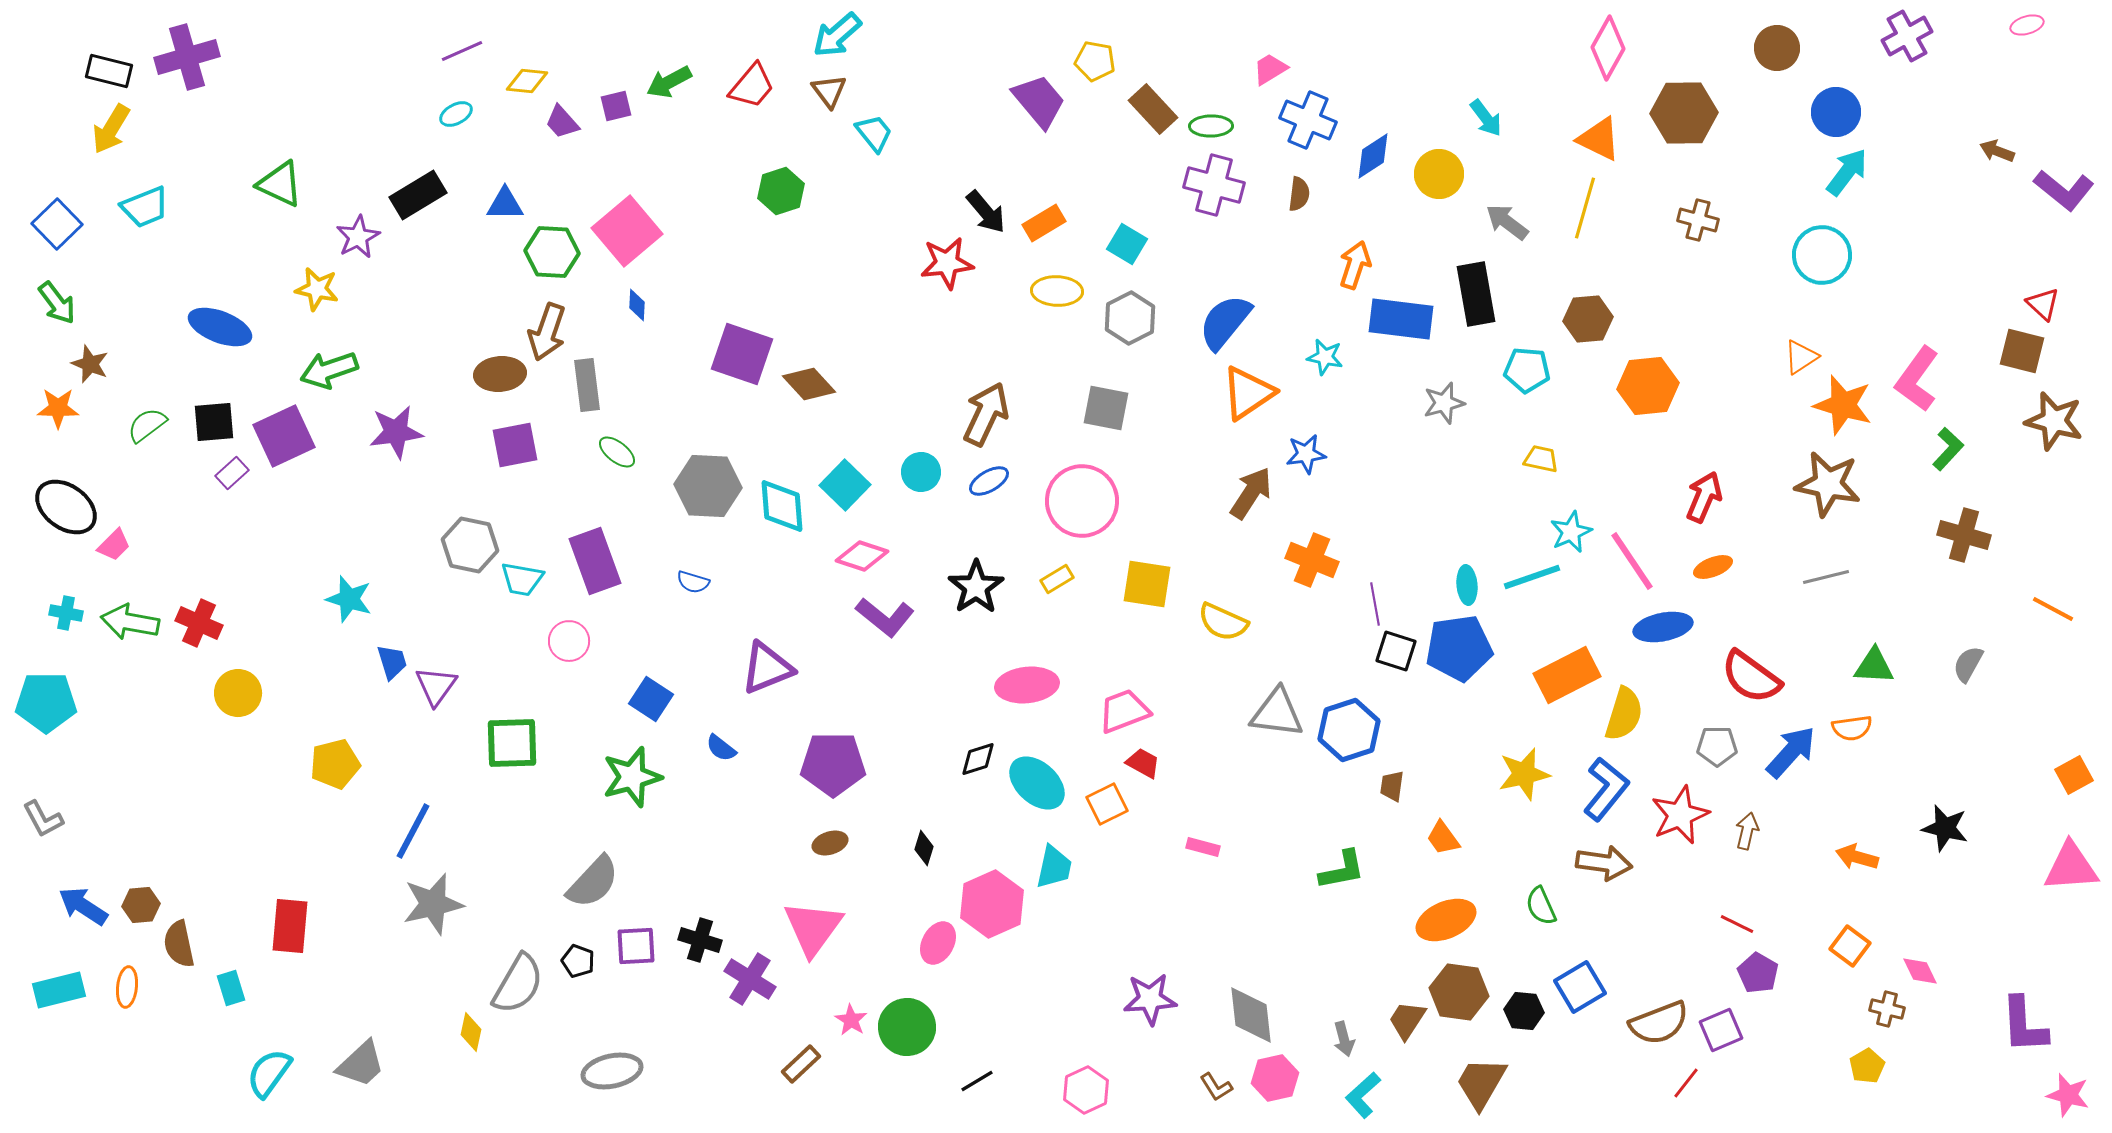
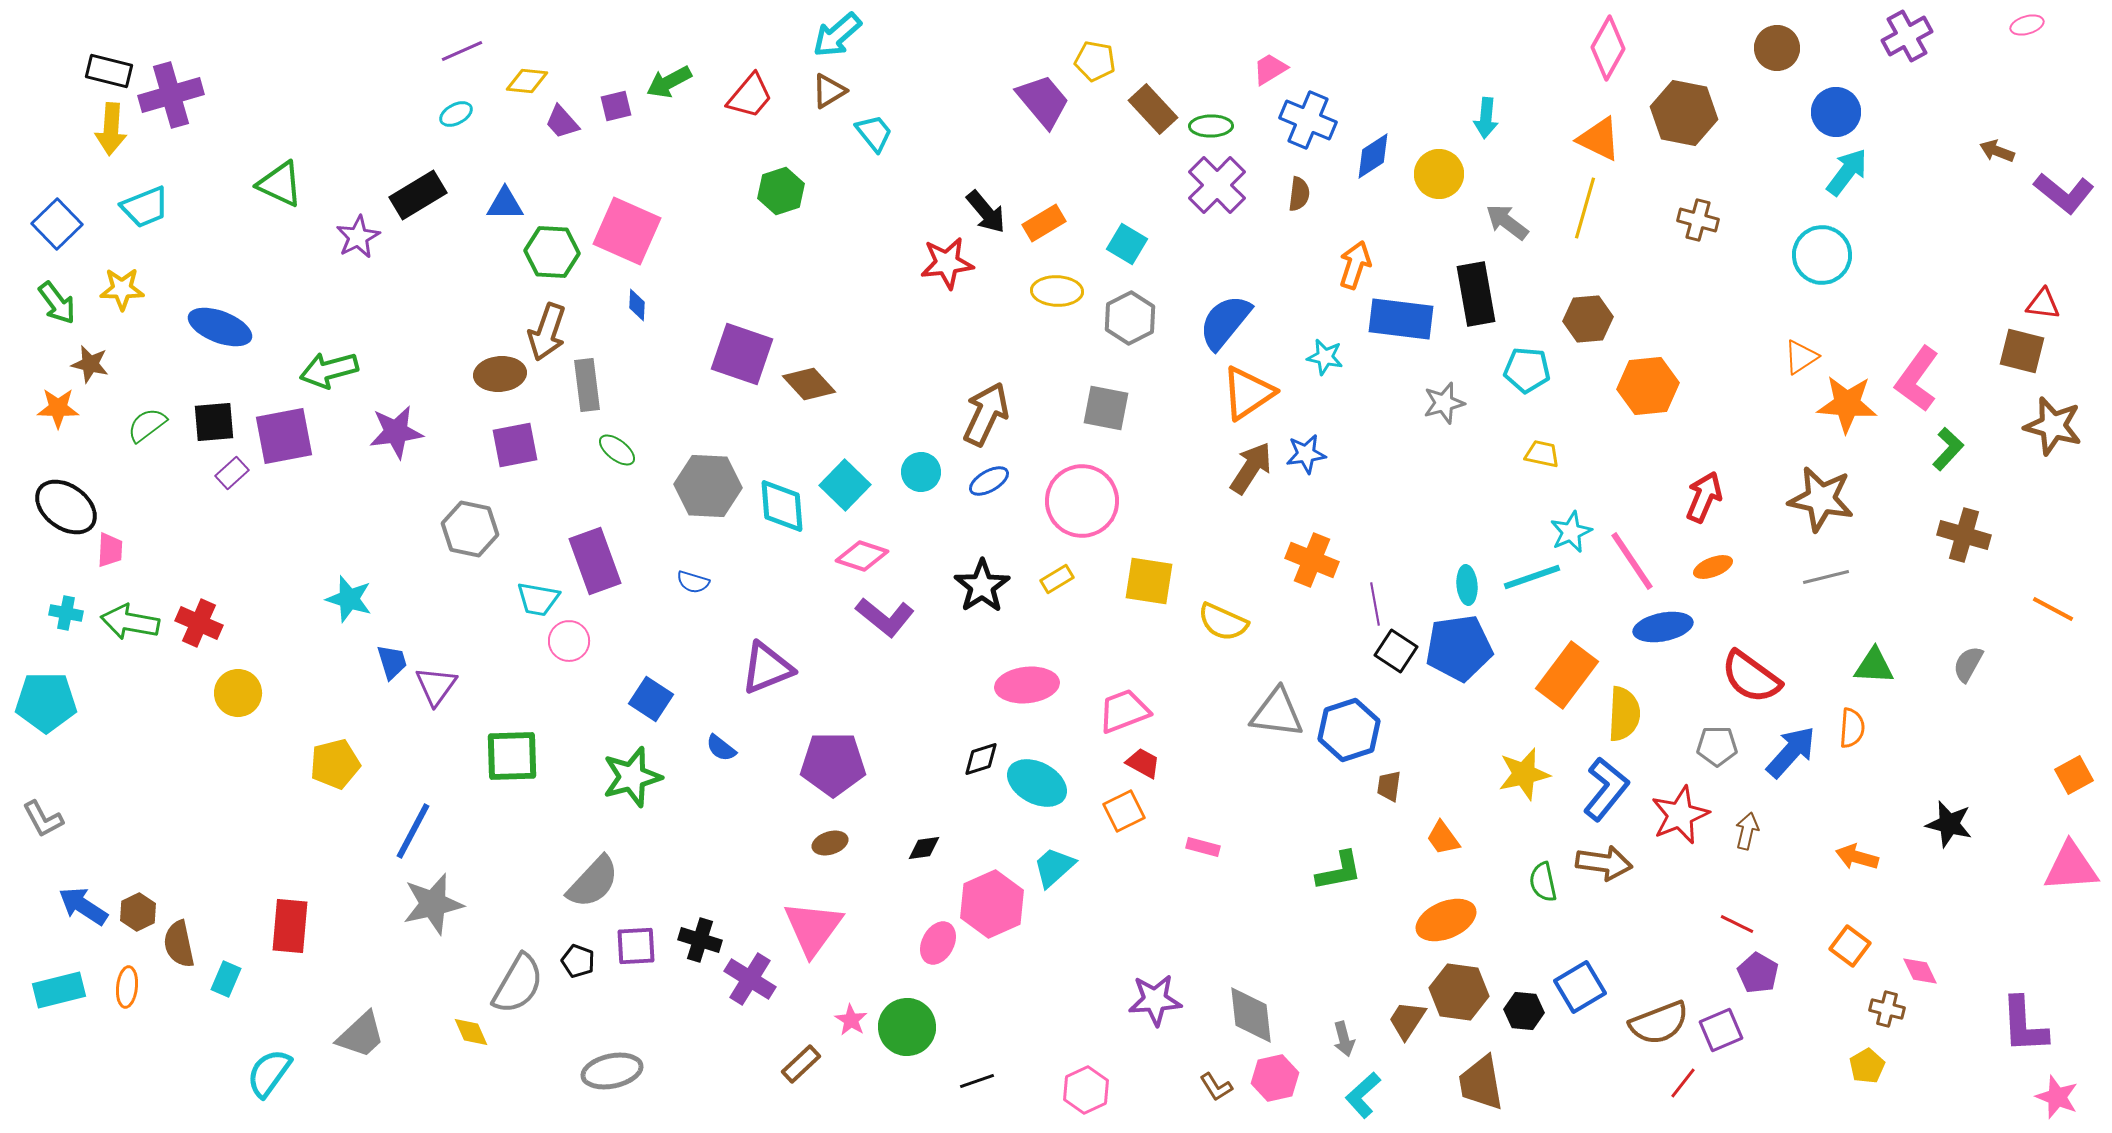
purple cross at (187, 57): moved 16 px left, 38 px down
red trapezoid at (752, 86): moved 2 px left, 10 px down
brown triangle at (829, 91): rotated 36 degrees clockwise
purple trapezoid at (1039, 101): moved 4 px right
brown hexagon at (1684, 113): rotated 12 degrees clockwise
cyan arrow at (1486, 118): rotated 42 degrees clockwise
yellow arrow at (111, 129): rotated 27 degrees counterclockwise
purple cross at (1214, 185): moved 3 px right; rotated 30 degrees clockwise
purple L-shape at (2064, 190): moved 3 px down
pink square at (627, 231): rotated 26 degrees counterclockwise
yellow star at (317, 289): moved 195 px left; rotated 12 degrees counterclockwise
red triangle at (2043, 304): rotated 36 degrees counterclockwise
brown star at (90, 364): rotated 9 degrees counterclockwise
green arrow at (329, 370): rotated 4 degrees clockwise
orange star at (1843, 405): moved 4 px right, 1 px up; rotated 12 degrees counterclockwise
brown star at (2054, 421): moved 1 px left, 5 px down
purple square at (284, 436): rotated 14 degrees clockwise
green ellipse at (617, 452): moved 2 px up
yellow trapezoid at (1541, 459): moved 1 px right, 5 px up
brown star at (1828, 484): moved 7 px left, 15 px down
brown arrow at (1251, 493): moved 25 px up
pink trapezoid at (114, 545): moved 4 px left, 5 px down; rotated 42 degrees counterclockwise
gray hexagon at (470, 545): moved 16 px up
cyan trapezoid at (522, 579): moved 16 px right, 20 px down
yellow square at (1147, 584): moved 2 px right, 3 px up
black star at (976, 587): moved 6 px right, 1 px up
black square at (1396, 651): rotated 15 degrees clockwise
orange rectangle at (1567, 675): rotated 26 degrees counterclockwise
yellow semicircle at (1624, 714): rotated 14 degrees counterclockwise
orange semicircle at (1852, 728): rotated 78 degrees counterclockwise
green square at (512, 743): moved 13 px down
black diamond at (978, 759): moved 3 px right
cyan ellipse at (1037, 783): rotated 14 degrees counterclockwise
brown trapezoid at (1392, 786): moved 3 px left
orange square at (1107, 804): moved 17 px right, 7 px down
black star at (1945, 828): moved 4 px right, 4 px up
black diamond at (924, 848): rotated 64 degrees clockwise
cyan trapezoid at (1054, 867): rotated 144 degrees counterclockwise
green L-shape at (1342, 870): moved 3 px left, 1 px down
brown hexagon at (141, 905): moved 3 px left, 7 px down; rotated 21 degrees counterclockwise
green semicircle at (1541, 906): moved 2 px right, 24 px up; rotated 12 degrees clockwise
cyan rectangle at (231, 988): moved 5 px left, 9 px up; rotated 40 degrees clockwise
purple star at (1150, 999): moved 5 px right, 1 px down
yellow diamond at (471, 1032): rotated 36 degrees counterclockwise
gray trapezoid at (361, 1064): moved 29 px up
black line at (977, 1081): rotated 12 degrees clockwise
brown trapezoid at (1481, 1083): rotated 40 degrees counterclockwise
red line at (1686, 1083): moved 3 px left
pink star at (2068, 1095): moved 11 px left, 2 px down; rotated 6 degrees clockwise
